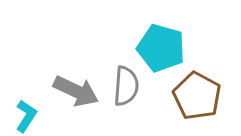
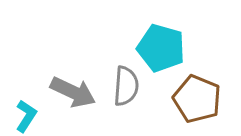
gray arrow: moved 3 px left, 1 px down
brown pentagon: moved 3 px down; rotated 6 degrees counterclockwise
